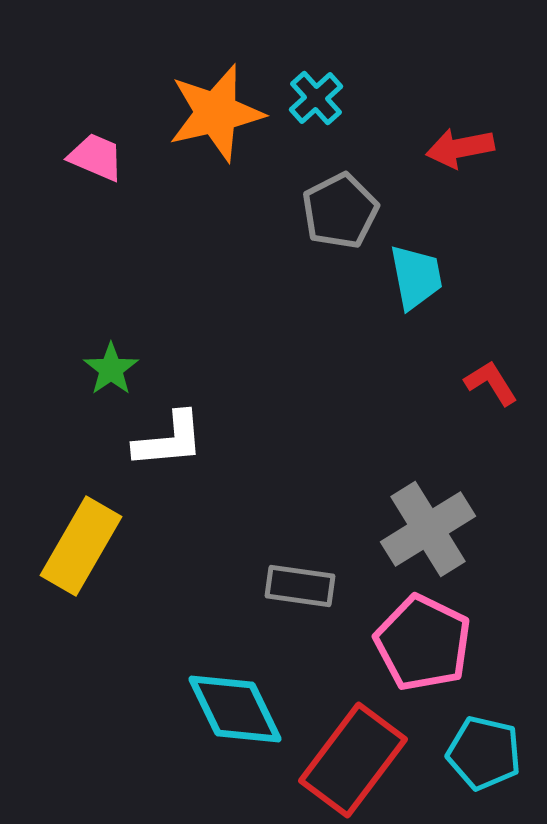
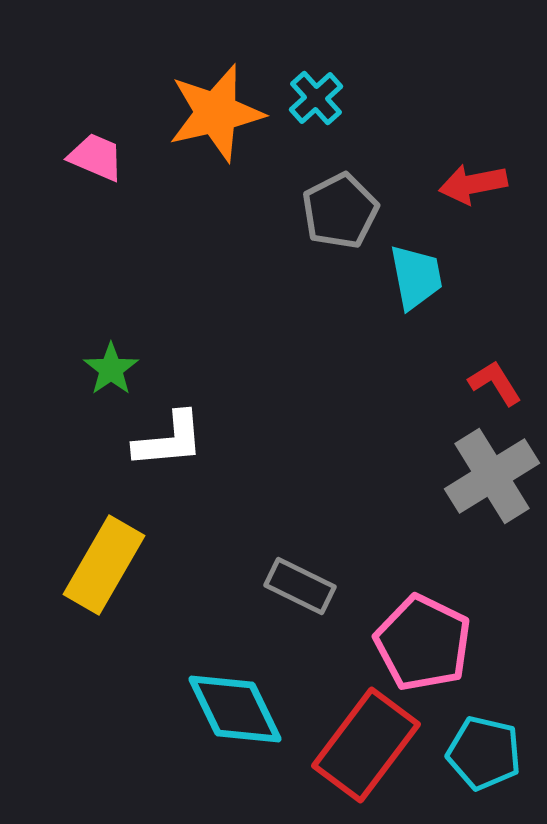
red arrow: moved 13 px right, 36 px down
red L-shape: moved 4 px right
gray cross: moved 64 px right, 53 px up
yellow rectangle: moved 23 px right, 19 px down
gray rectangle: rotated 18 degrees clockwise
red rectangle: moved 13 px right, 15 px up
